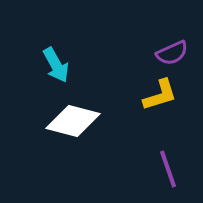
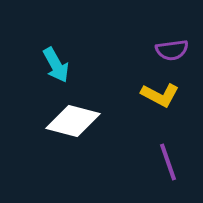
purple semicircle: moved 3 px up; rotated 16 degrees clockwise
yellow L-shape: rotated 45 degrees clockwise
purple line: moved 7 px up
